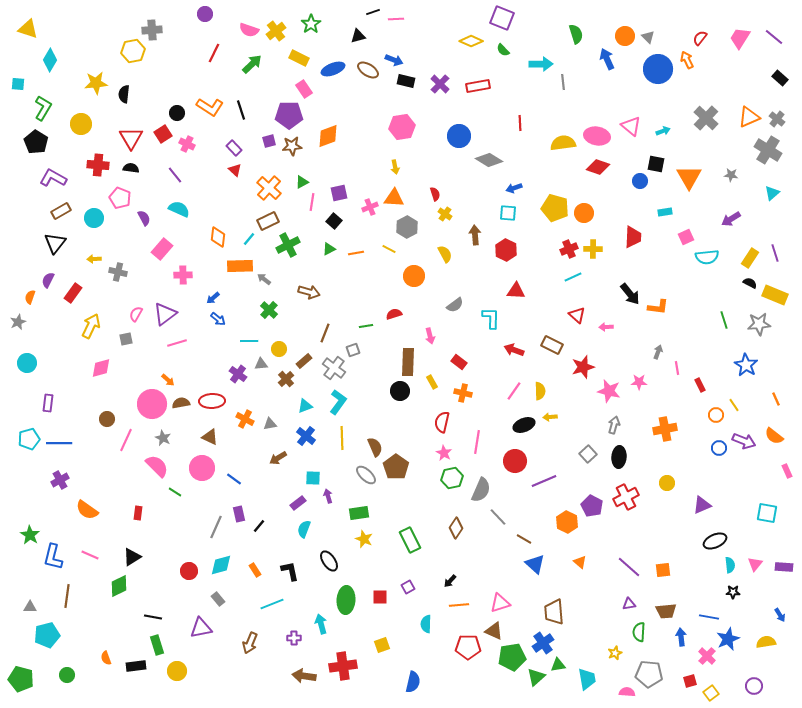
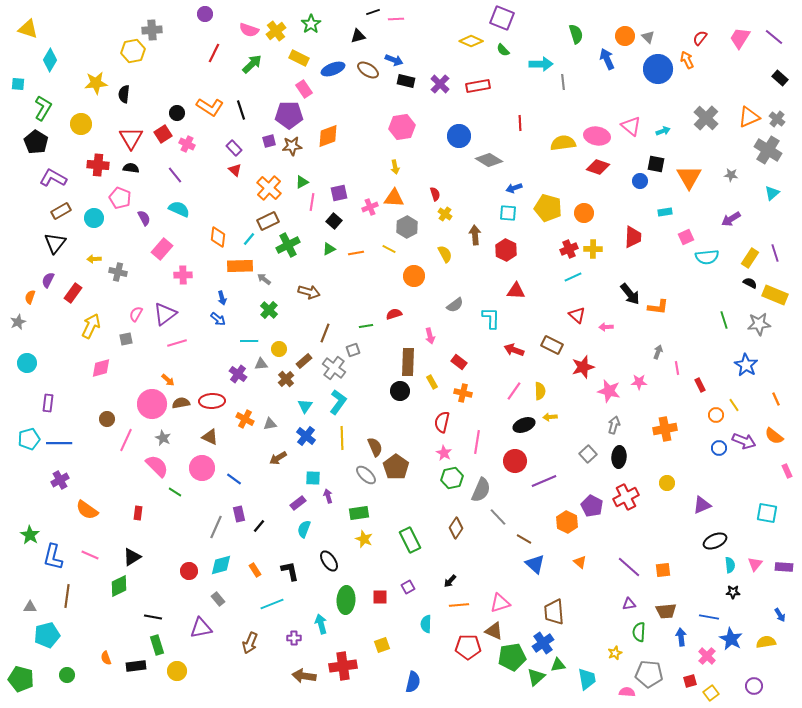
yellow pentagon at (555, 208): moved 7 px left
blue arrow at (213, 298): moved 9 px right; rotated 64 degrees counterclockwise
cyan triangle at (305, 406): rotated 35 degrees counterclockwise
blue star at (728, 639): moved 3 px right; rotated 20 degrees counterclockwise
